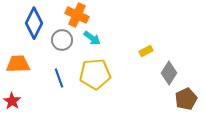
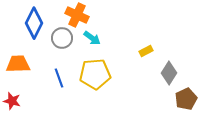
gray circle: moved 2 px up
red star: rotated 18 degrees counterclockwise
